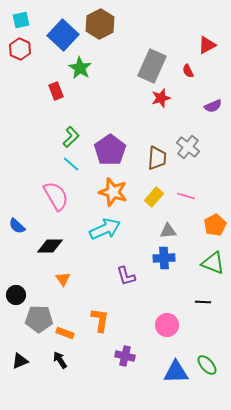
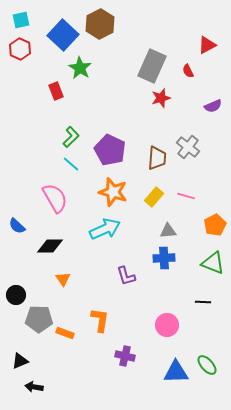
purple pentagon: rotated 12 degrees counterclockwise
pink semicircle: moved 1 px left, 2 px down
black arrow: moved 26 px left, 27 px down; rotated 48 degrees counterclockwise
